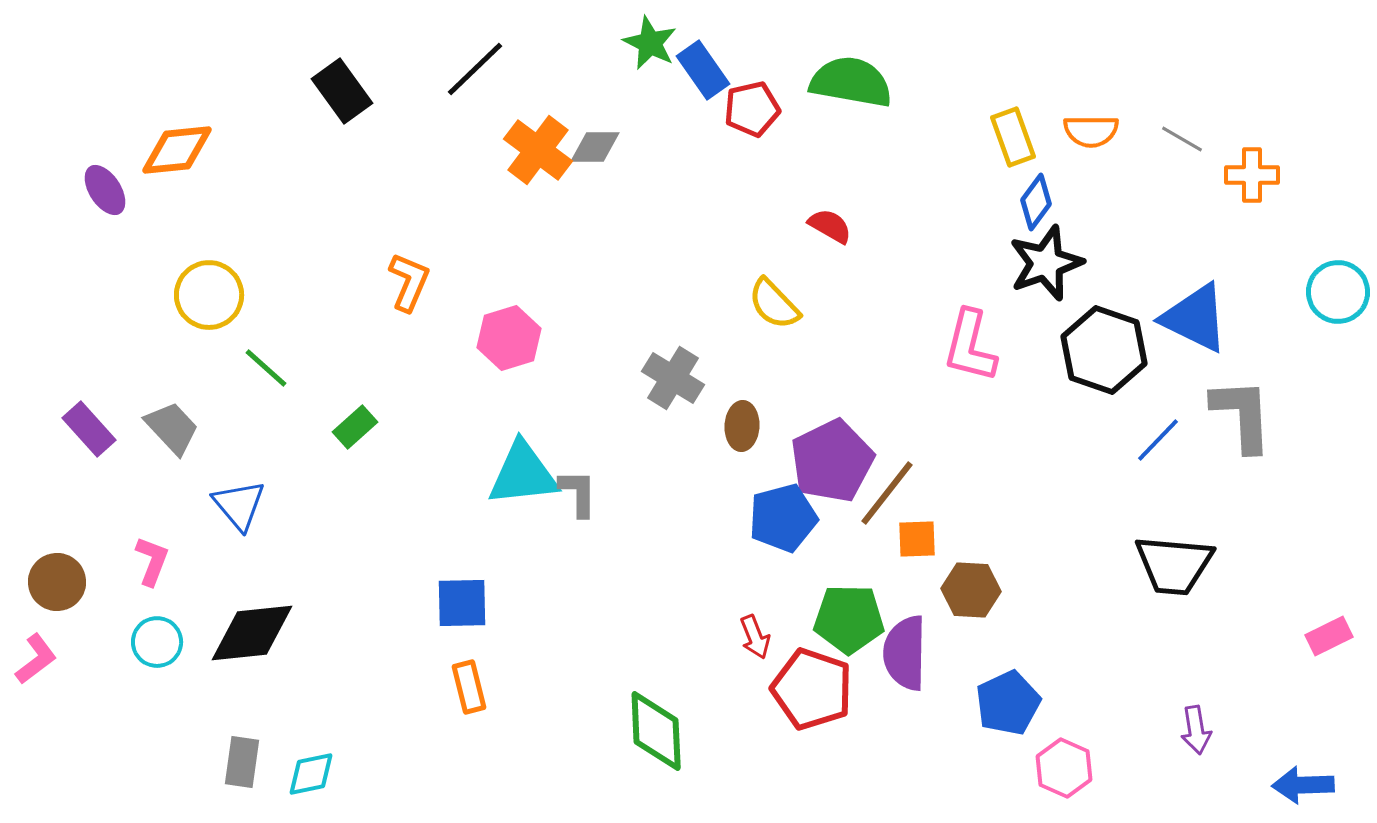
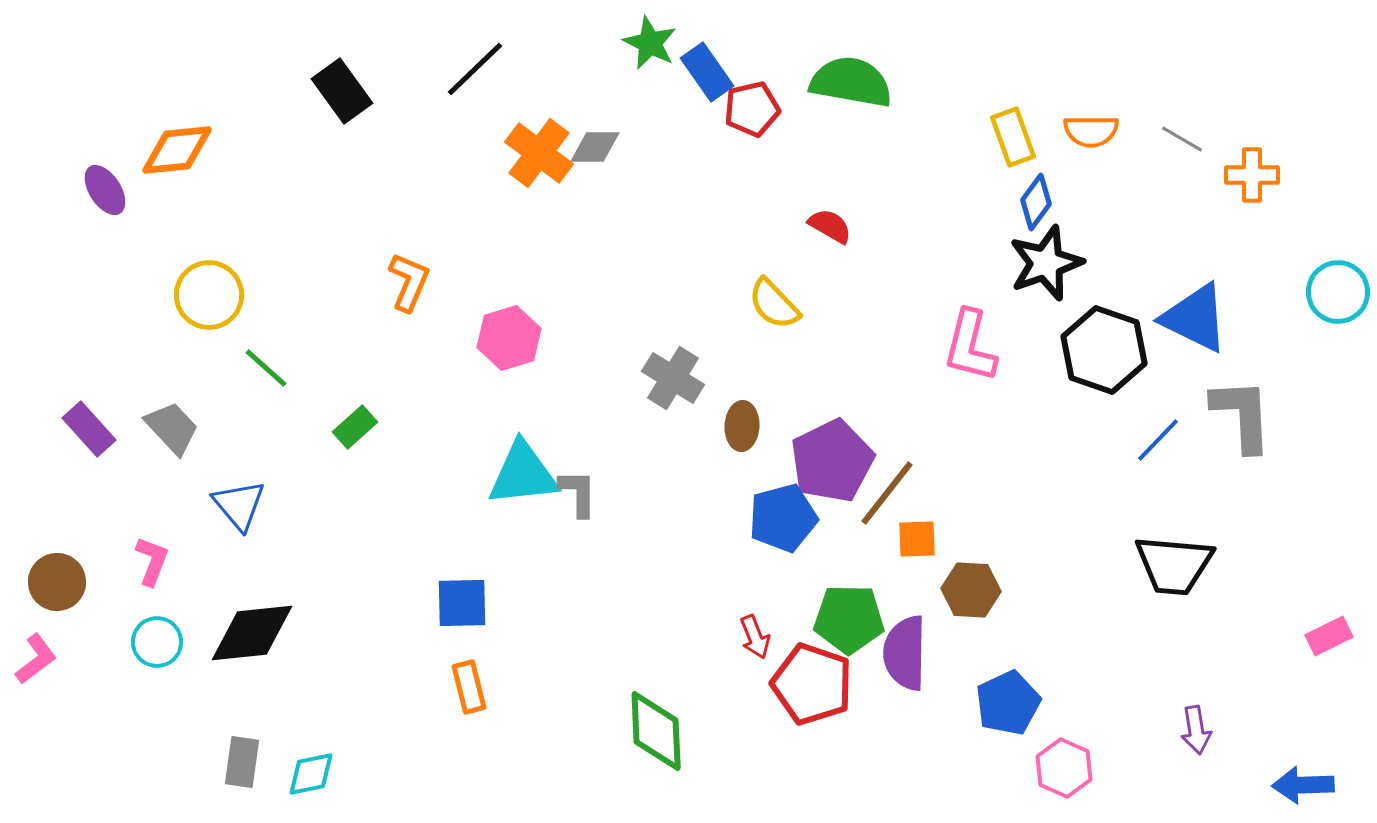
blue rectangle at (703, 70): moved 4 px right, 2 px down
orange cross at (538, 150): moved 1 px right, 3 px down
red pentagon at (812, 689): moved 5 px up
